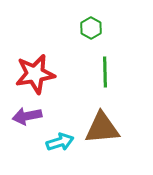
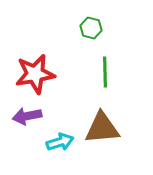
green hexagon: rotated 15 degrees counterclockwise
